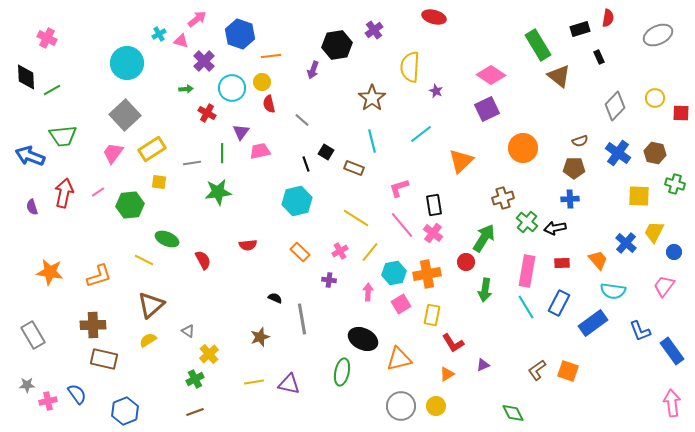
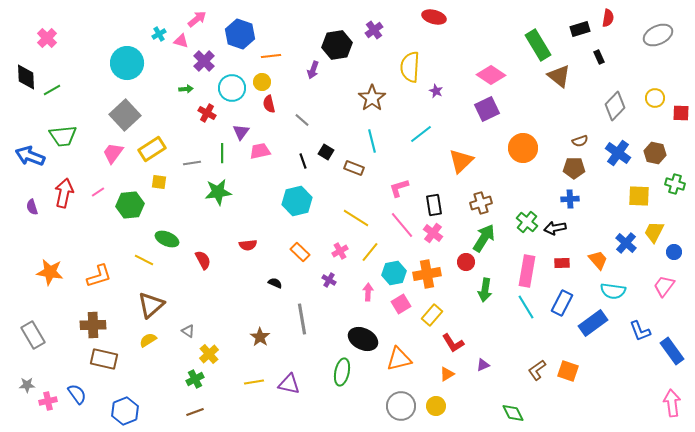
pink cross at (47, 38): rotated 18 degrees clockwise
black line at (306, 164): moved 3 px left, 3 px up
brown cross at (503, 198): moved 22 px left, 5 px down
purple cross at (329, 280): rotated 24 degrees clockwise
black semicircle at (275, 298): moved 15 px up
blue rectangle at (559, 303): moved 3 px right
yellow rectangle at (432, 315): rotated 30 degrees clockwise
brown star at (260, 337): rotated 18 degrees counterclockwise
